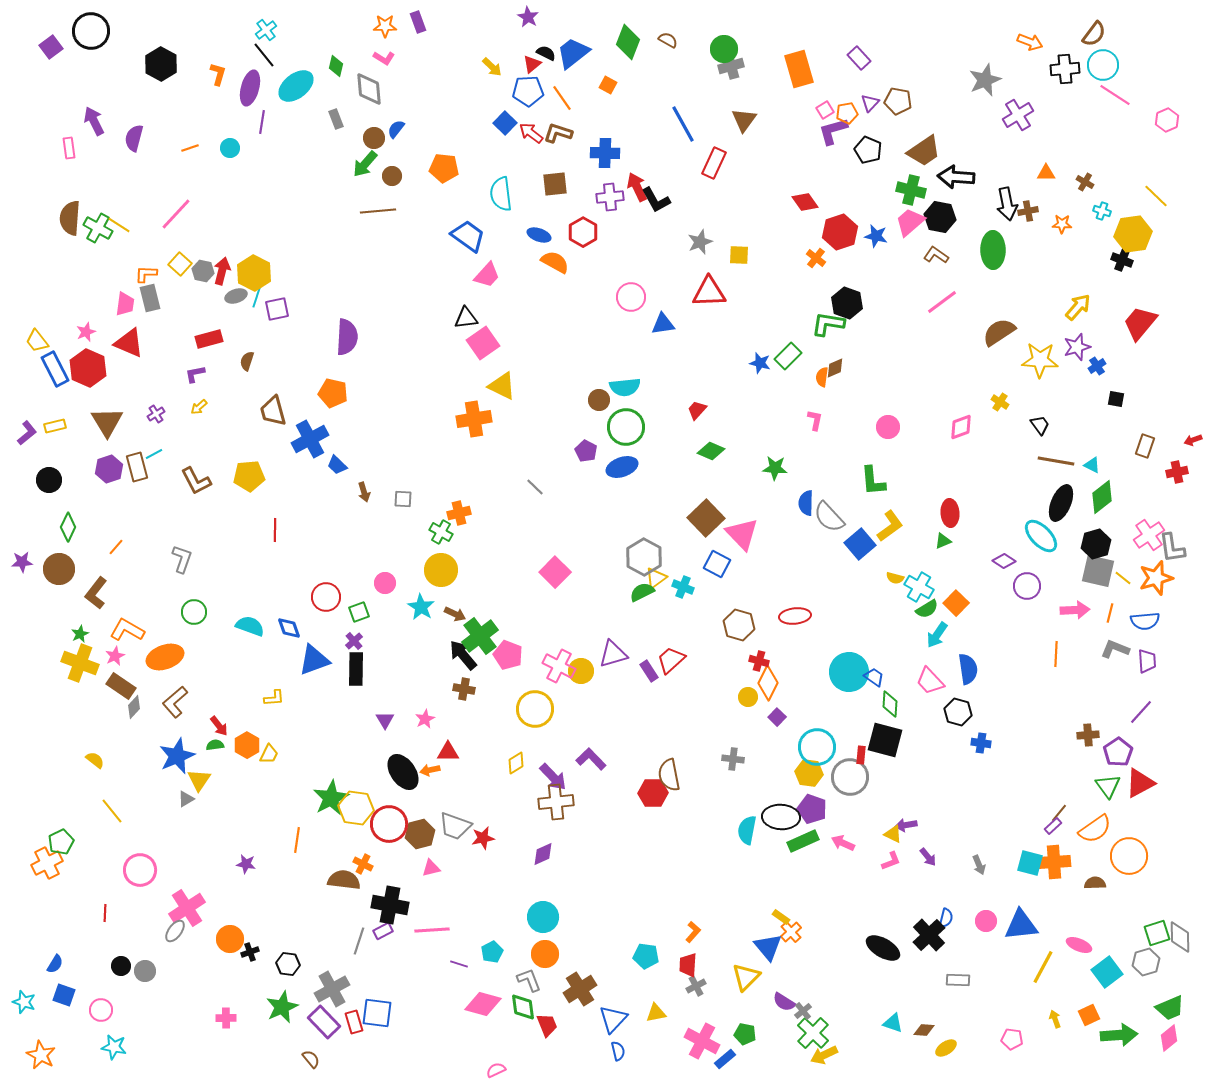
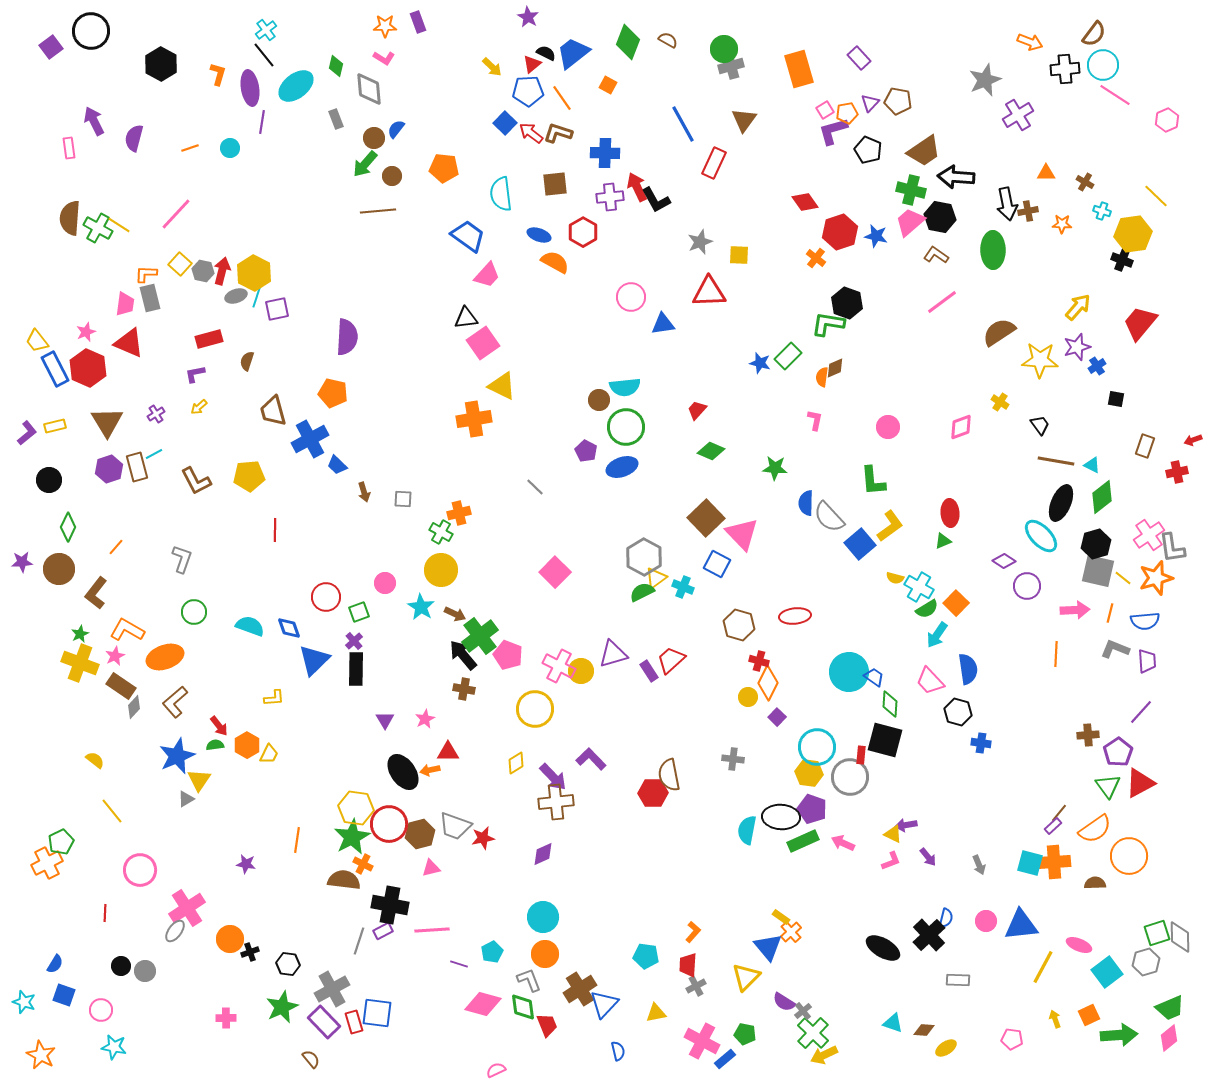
purple ellipse at (250, 88): rotated 24 degrees counterclockwise
blue triangle at (314, 660): rotated 24 degrees counterclockwise
green star at (331, 798): moved 21 px right, 39 px down
blue triangle at (613, 1019): moved 9 px left, 15 px up
